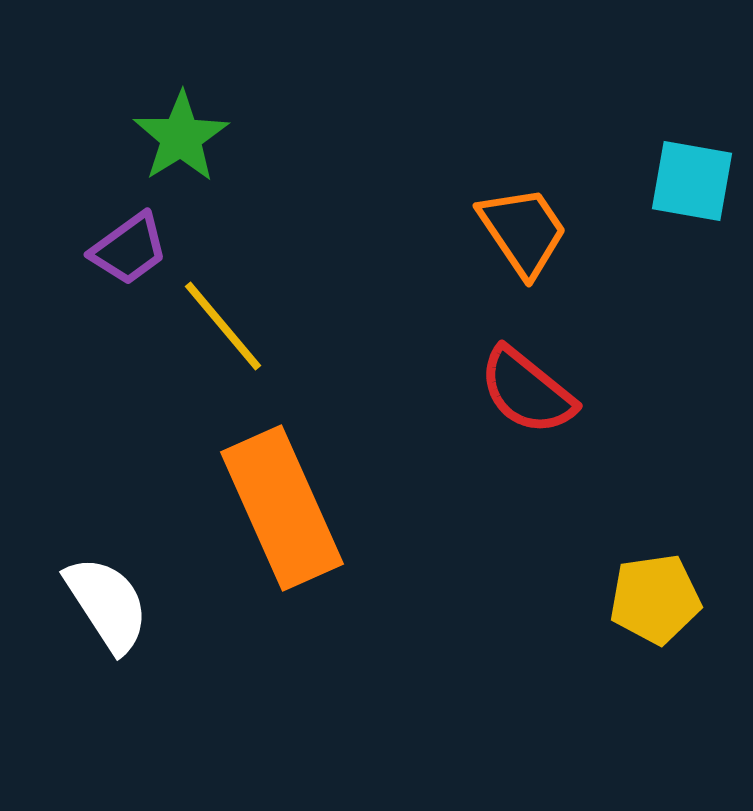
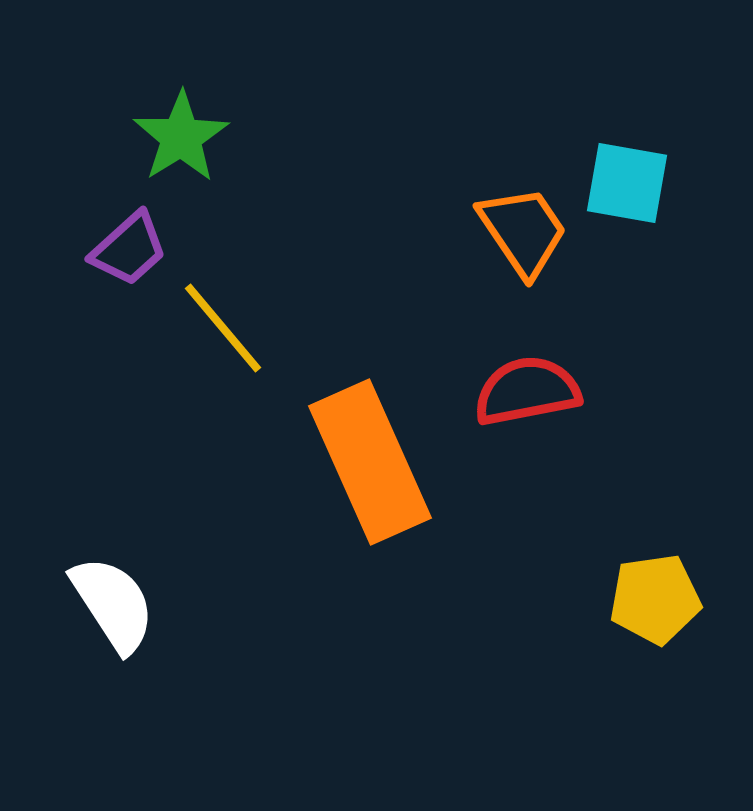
cyan square: moved 65 px left, 2 px down
purple trapezoid: rotated 6 degrees counterclockwise
yellow line: moved 2 px down
red semicircle: rotated 130 degrees clockwise
orange rectangle: moved 88 px right, 46 px up
white semicircle: moved 6 px right
